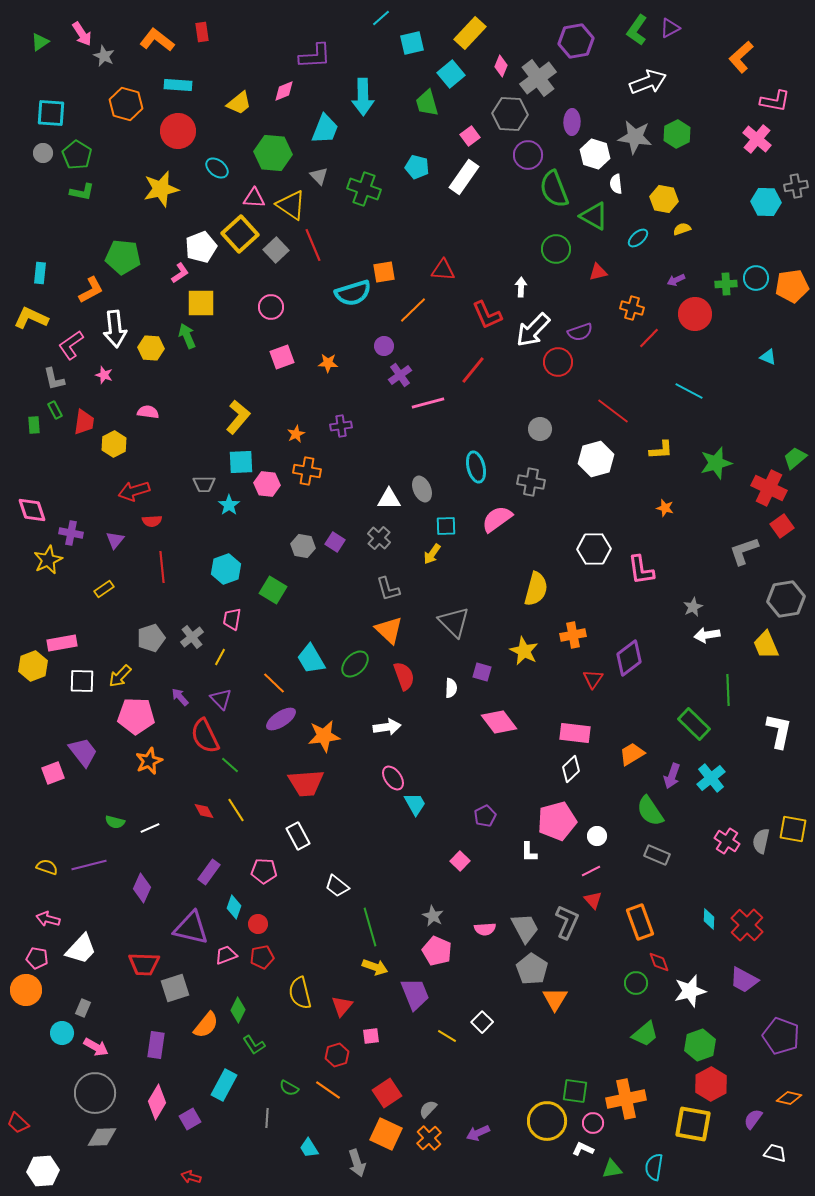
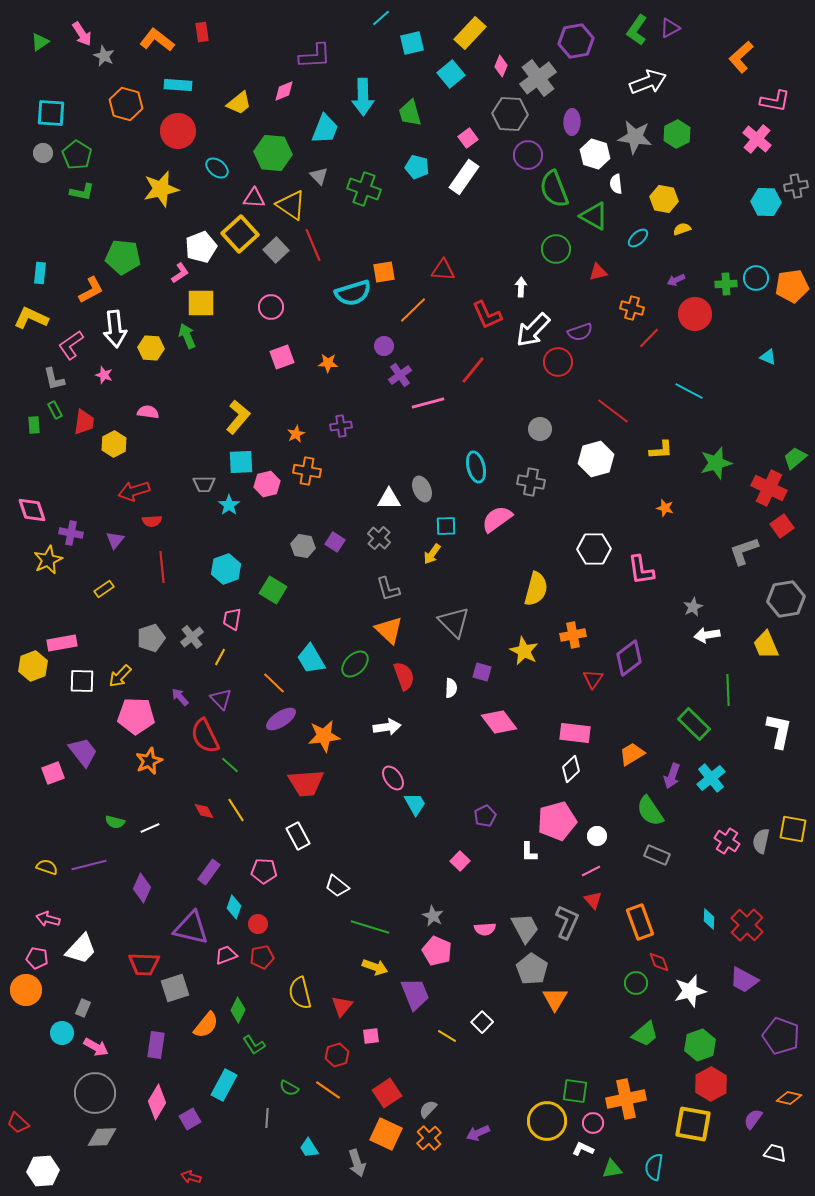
green trapezoid at (427, 103): moved 17 px left, 10 px down
pink square at (470, 136): moved 2 px left, 2 px down
pink hexagon at (267, 484): rotated 20 degrees counterclockwise
green line at (370, 927): rotated 57 degrees counterclockwise
